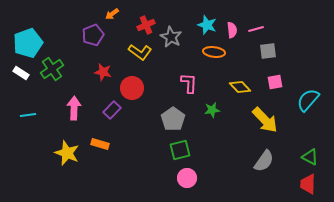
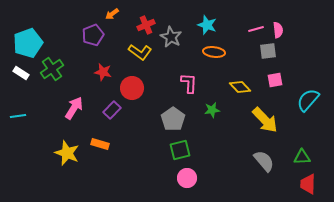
pink semicircle: moved 46 px right
pink square: moved 2 px up
pink arrow: rotated 30 degrees clockwise
cyan line: moved 10 px left, 1 px down
green triangle: moved 8 px left; rotated 30 degrees counterclockwise
gray semicircle: rotated 75 degrees counterclockwise
